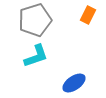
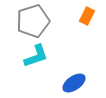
orange rectangle: moved 1 px left, 1 px down
gray pentagon: moved 2 px left, 1 px down
